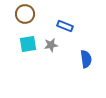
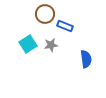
brown circle: moved 20 px right
cyan square: rotated 24 degrees counterclockwise
